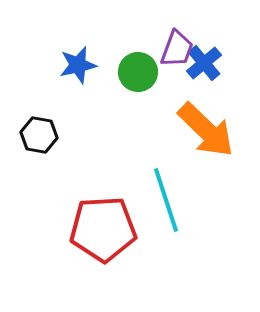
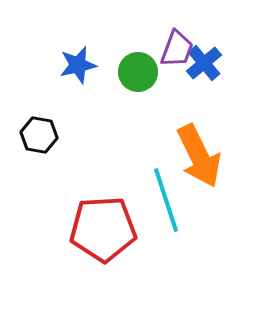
orange arrow: moved 7 px left, 26 px down; rotated 20 degrees clockwise
